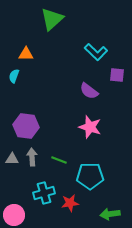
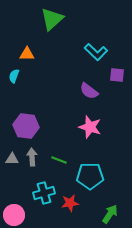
orange triangle: moved 1 px right
green arrow: rotated 132 degrees clockwise
